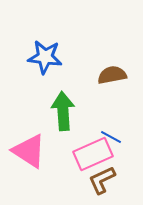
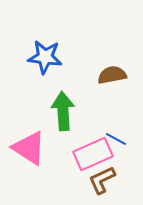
blue line: moved 5 px right, 2 px down
pink triangle: moved 3 px up
